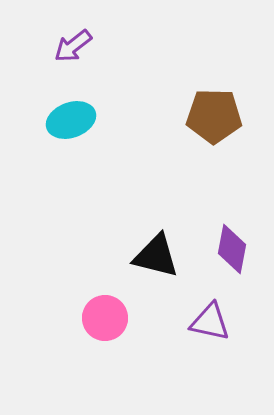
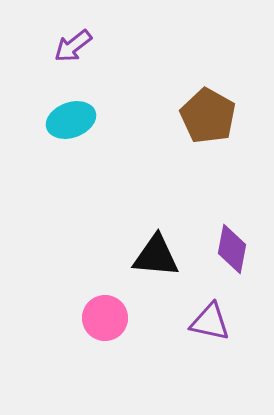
brown pentagon: moved 6 px left; rotated 28 degrees clockwise
black triangle: rotated 9 degrees counterclockwise
